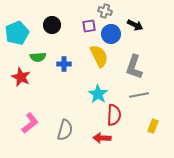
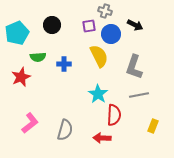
red star: rotated 24 degrees clockwise
